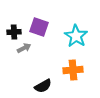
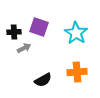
cyan star: moved 3 px up
orange cross: moved 4 px right, 2 px down
black semicircle: moved 6 px up
